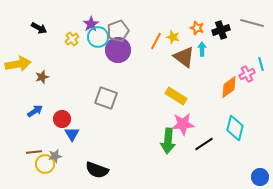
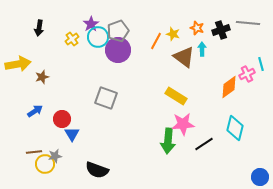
gray line: moved 4 px left; rotated 10 degrees counterclockwise
black arrow: rotated 70 degrees clockwise
yellow star: moved 3 px up
